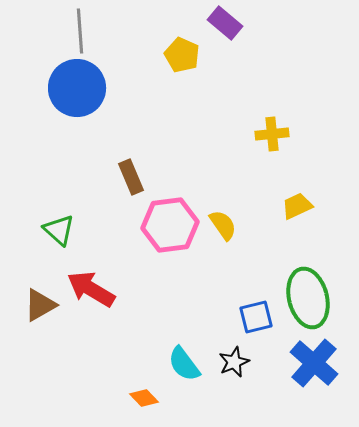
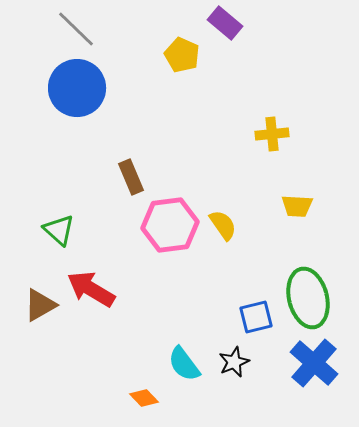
gray line: moved 4 px left, 2 px up; rotated 42 degrees counterclockwise
yellow trapezoid: rotated 152 degrees counterclockwise
